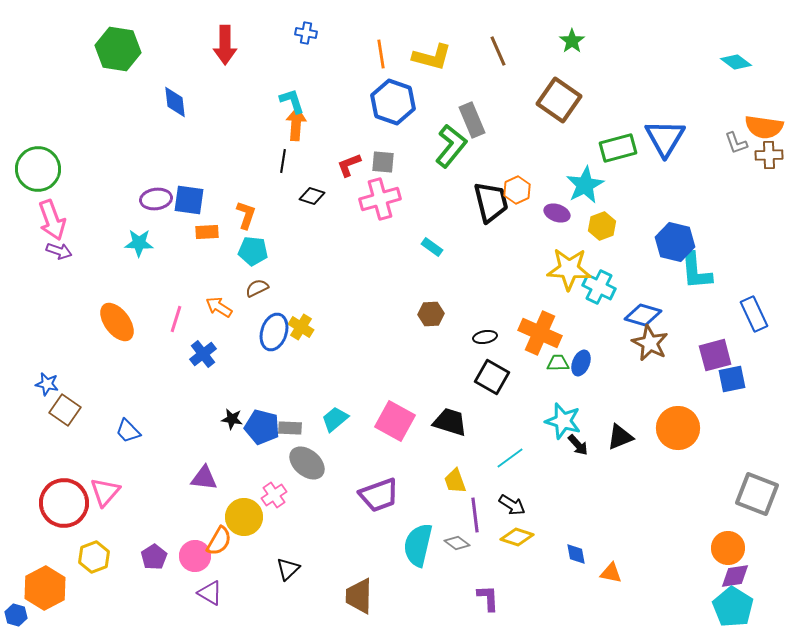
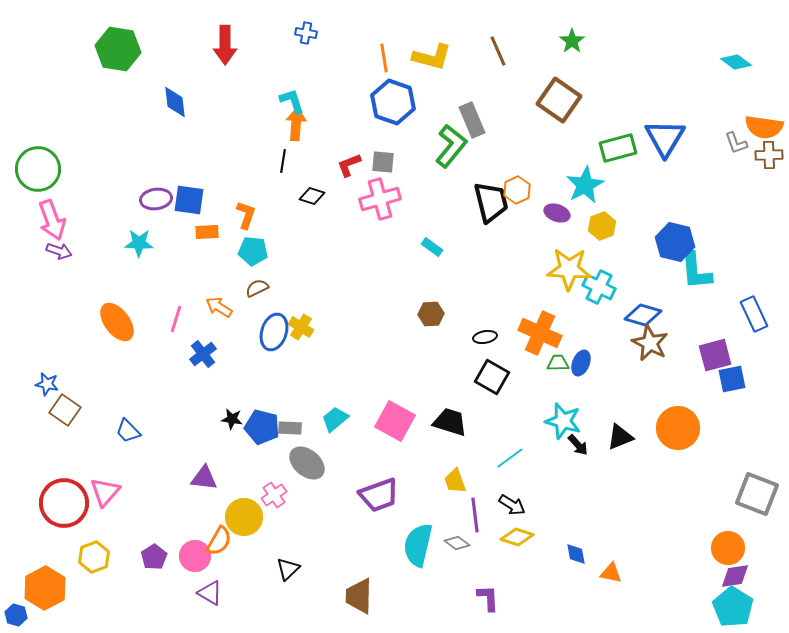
orange line at (381, 54): moved 3 px right, 4 px down
